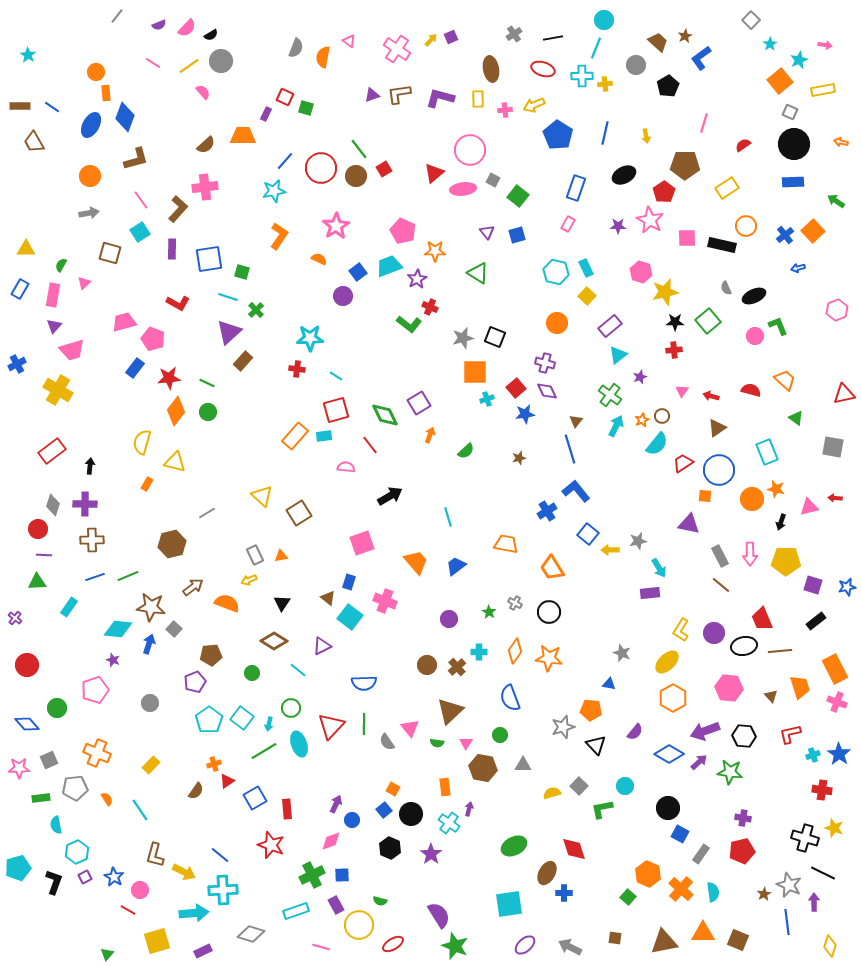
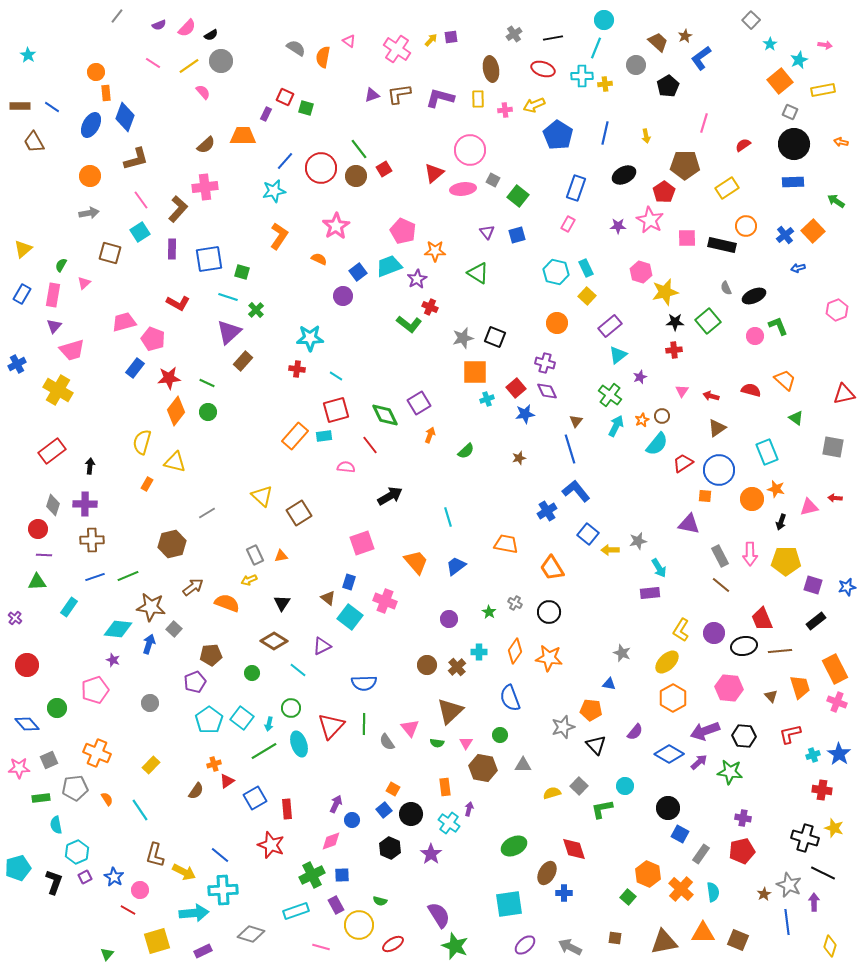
purple square at (451, 37): rotated 16 degrees clockwise
gray semicircle at (296, 48): rotated 78 degrees counterclockwise
yellow triangle at (26, 249): moved 3 px left; rotated 42 degrees counterclockwise
blue rectangle at (20, 289): moved 2 px right, 5 px down
